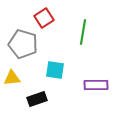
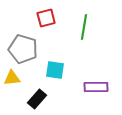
red square: moved 2 px right; rotated 18 degrees clockwise
green line: moved 1 px right, 5 px up
gray pentagon: moved 5 px down
purple rectangle: moved 2 px down
black rectangle: rotated 30 degrees counterclockwise
